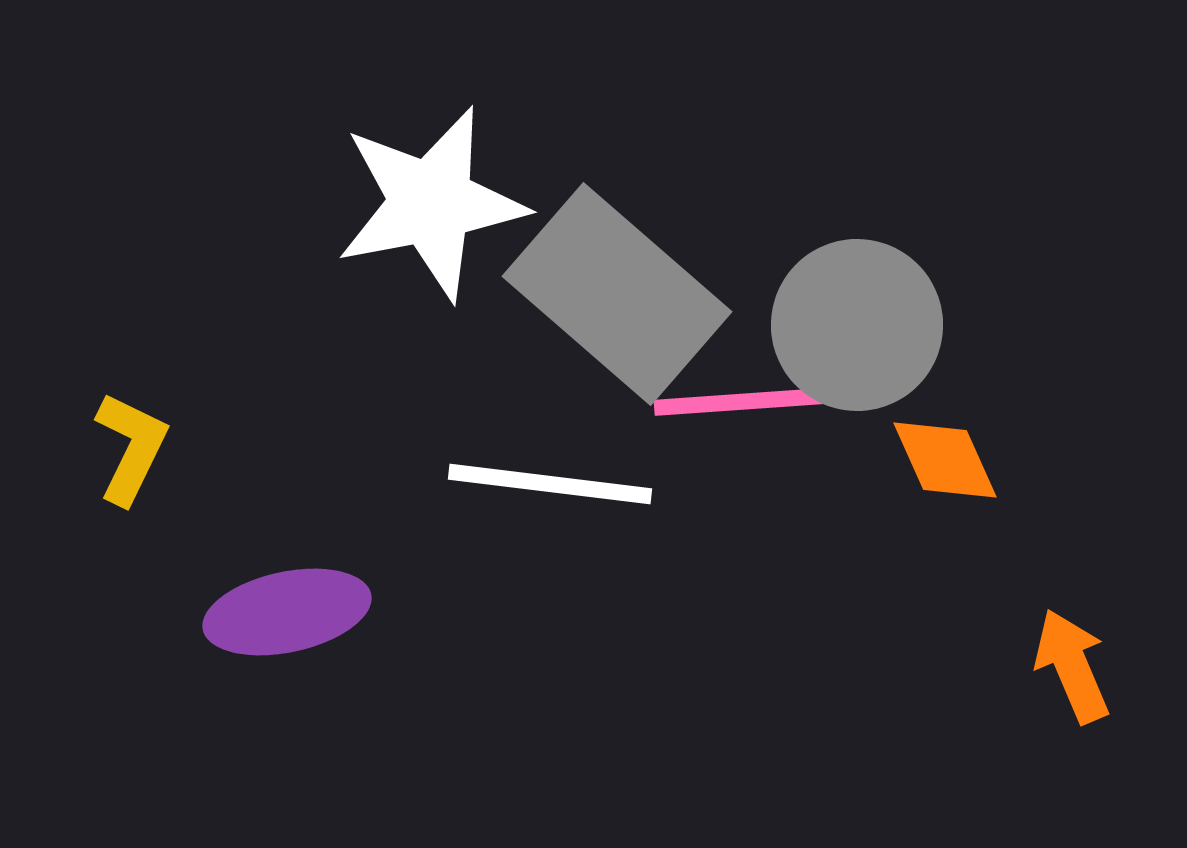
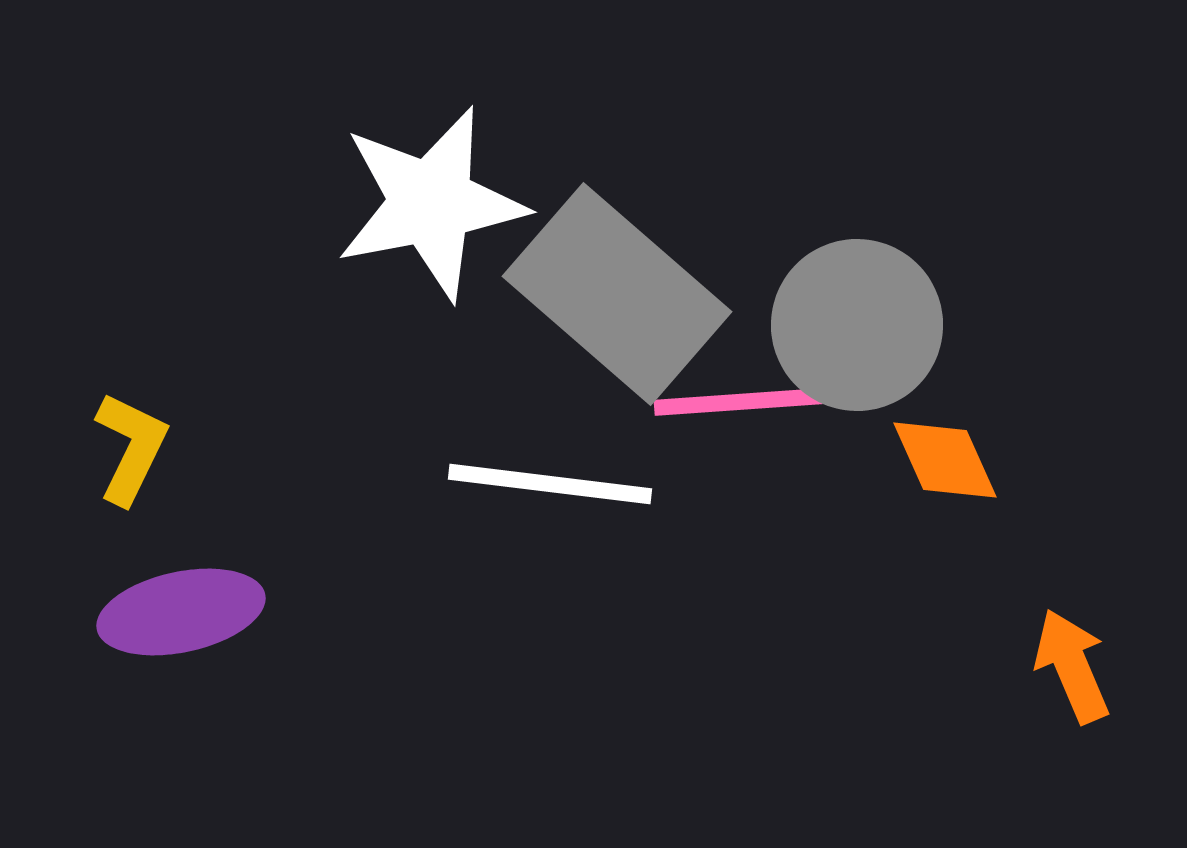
purple ellipse: moved 106 px left
